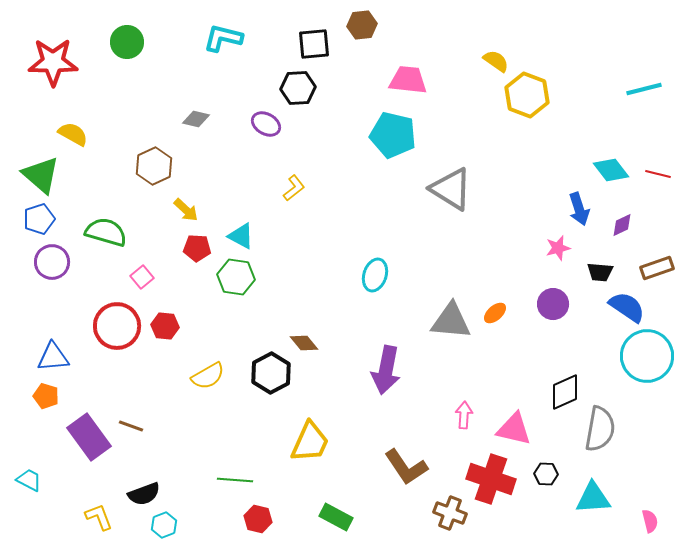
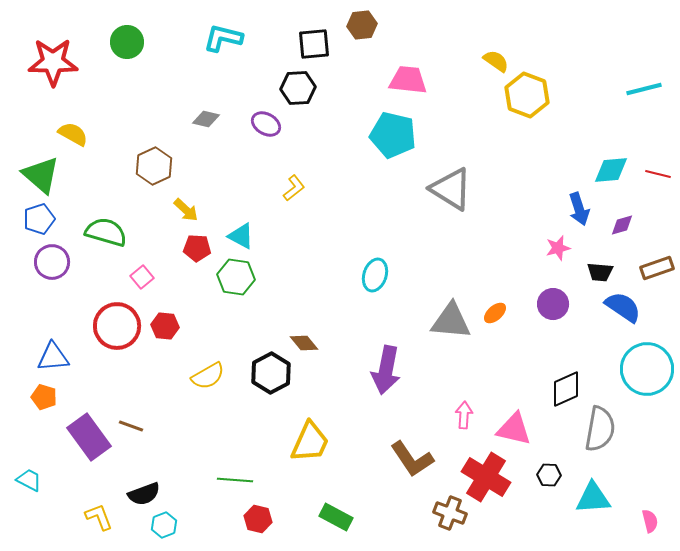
gray diamond at (196, 119): moved 10 px right
cyan diamond at (611, 170): rotated 57 degrees counterclockwise
purple diamond at (622, 225): rotated 10 degrees clockwise
blue semicircle at (627, 307): moved 4 px left
cyan circle at (647, 356): moved 13 px down
black diamond at (565, 392): moved 1 px right, 3 px up
orange pentagon at (46, 396): moved 2 px left, 1 px down
brown L-shape at (406, 467): moved 6 px right, 8 px up
black hexagon at (546, 474): moved 3 px right, 1 px down
red cross at (491, 479): moved 5 px left, 2 px up; rotated 12 degrees clockwise
